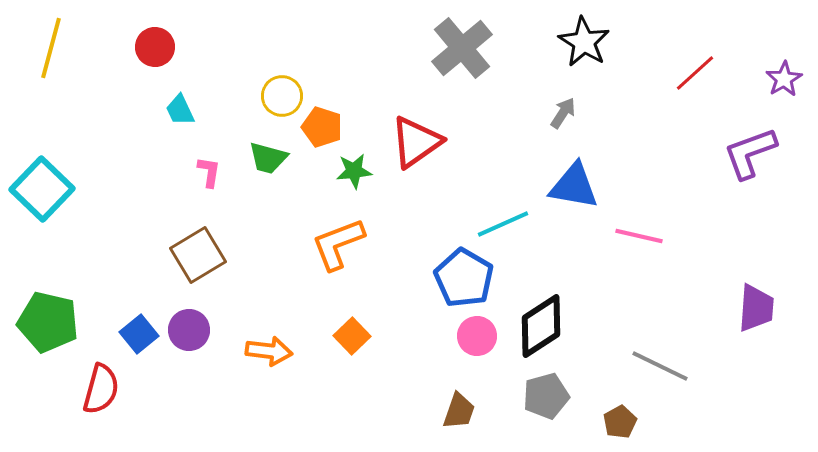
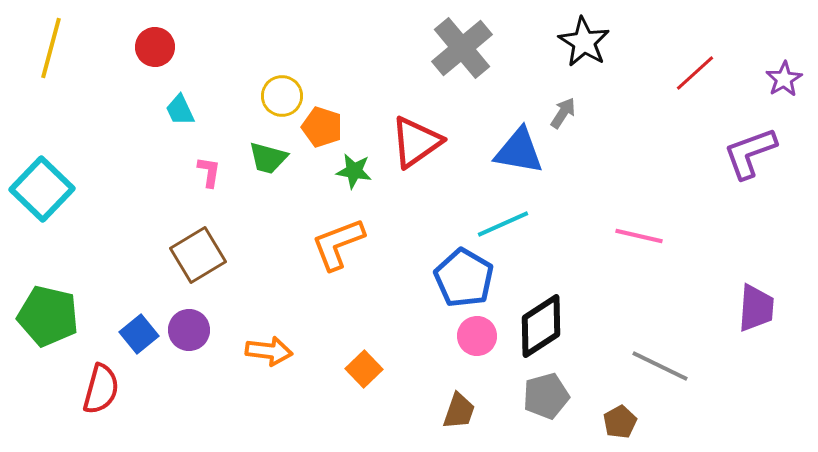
green star: rotated 15 degrees clockwise
blue triangle: moved 55 px left, 35 px up
green pentagon: moved 6 px up
orange square: moved 12 px right, 33 px down
